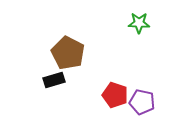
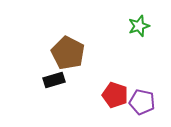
green star: moved 3 px down; rotated 20 degrees counterclockwise
